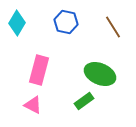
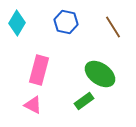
green ellipse: rotated 12 degrees clockwise
